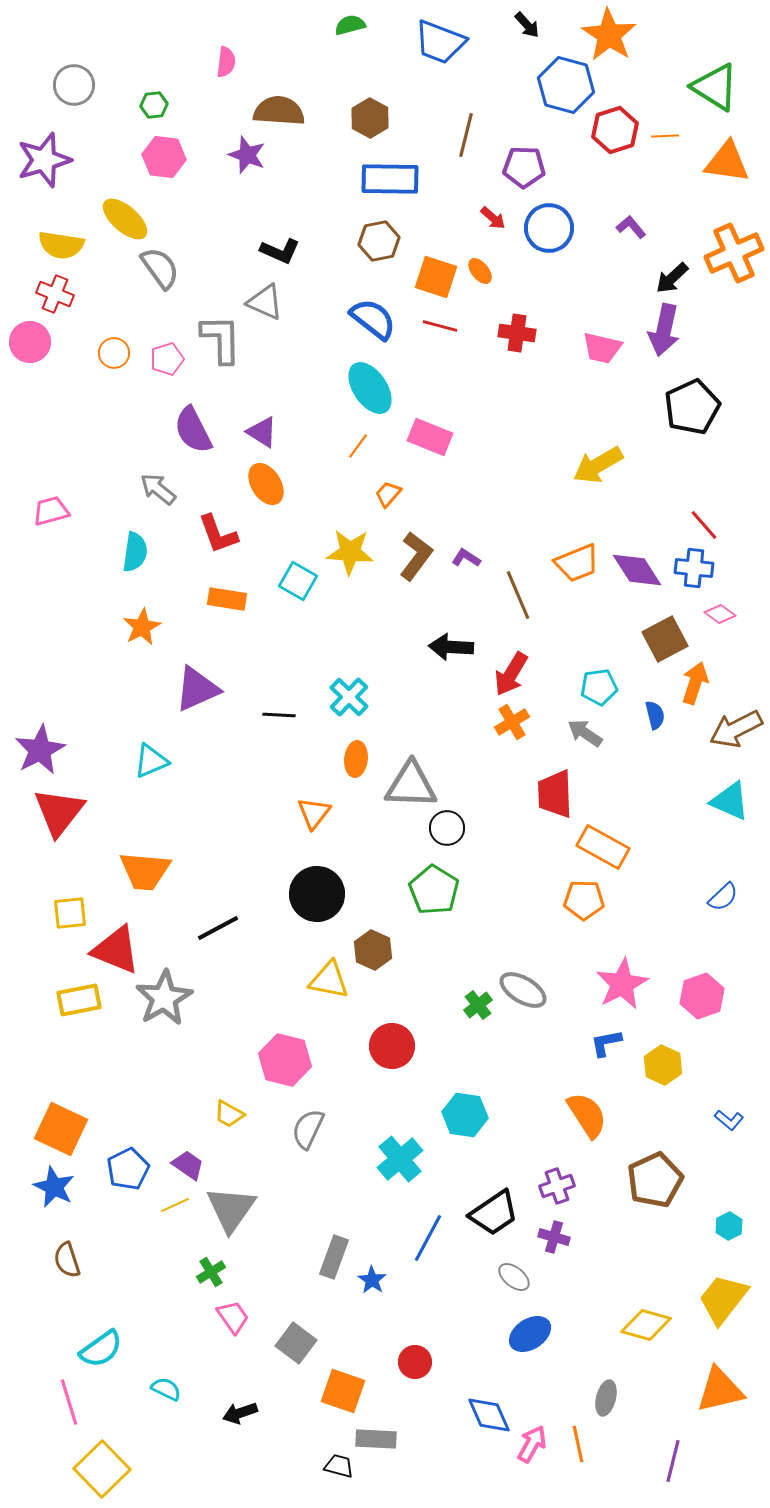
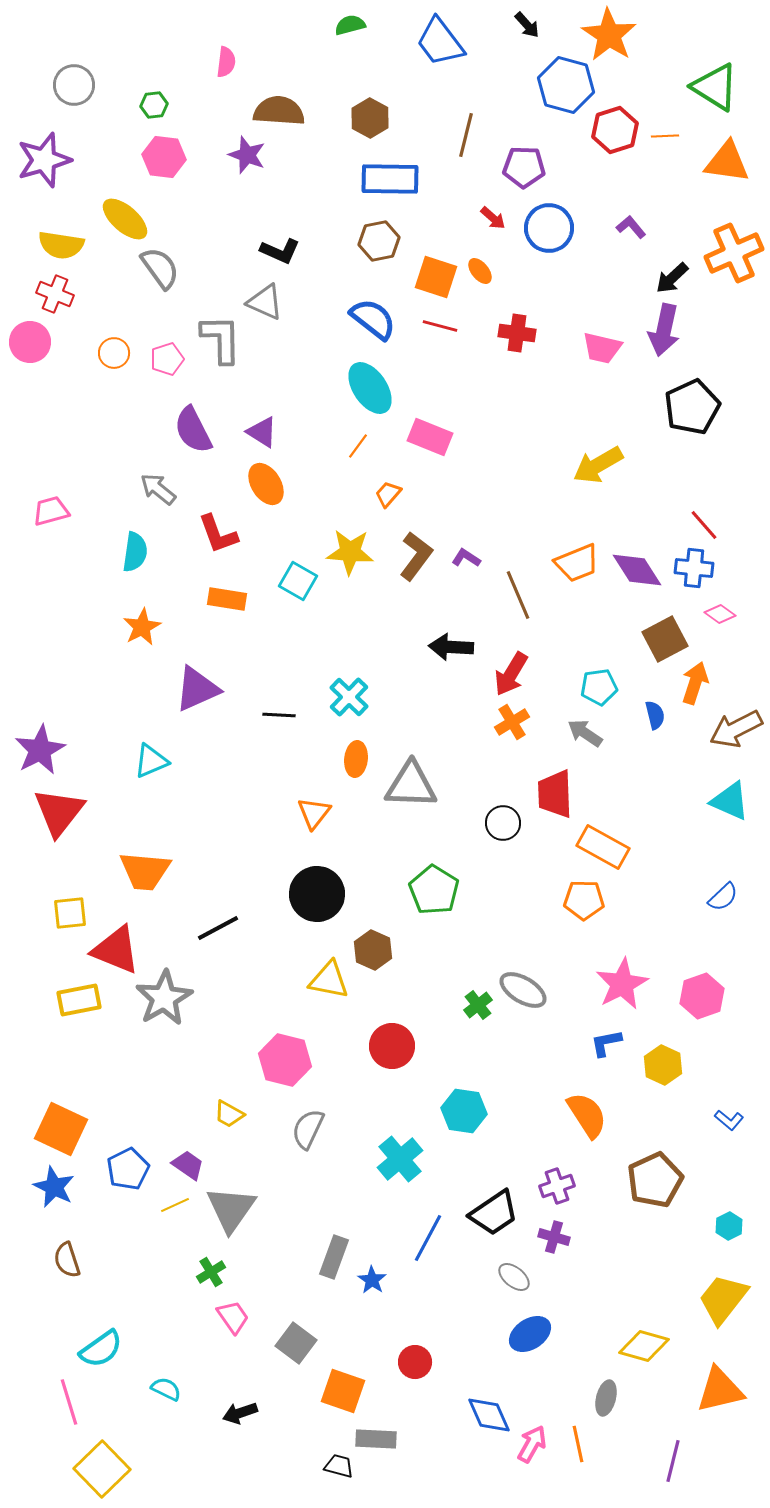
blue trapezoid at (440, 42): rotated 32 degrees clockwise
black circle at (447, 828): moved 56 px right, 5 px up
cyan hexagon at (465, 1115): moved 1 px left, 4 px up
yellow diamond at (646, 1325): moved 2 px left, 21 px down
